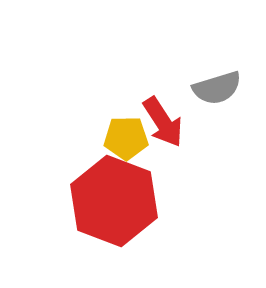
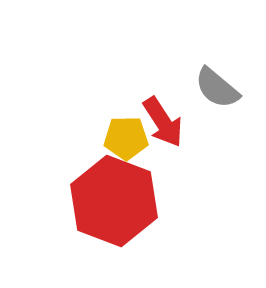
gray semicircle: rotated 57 degrees clockwise
